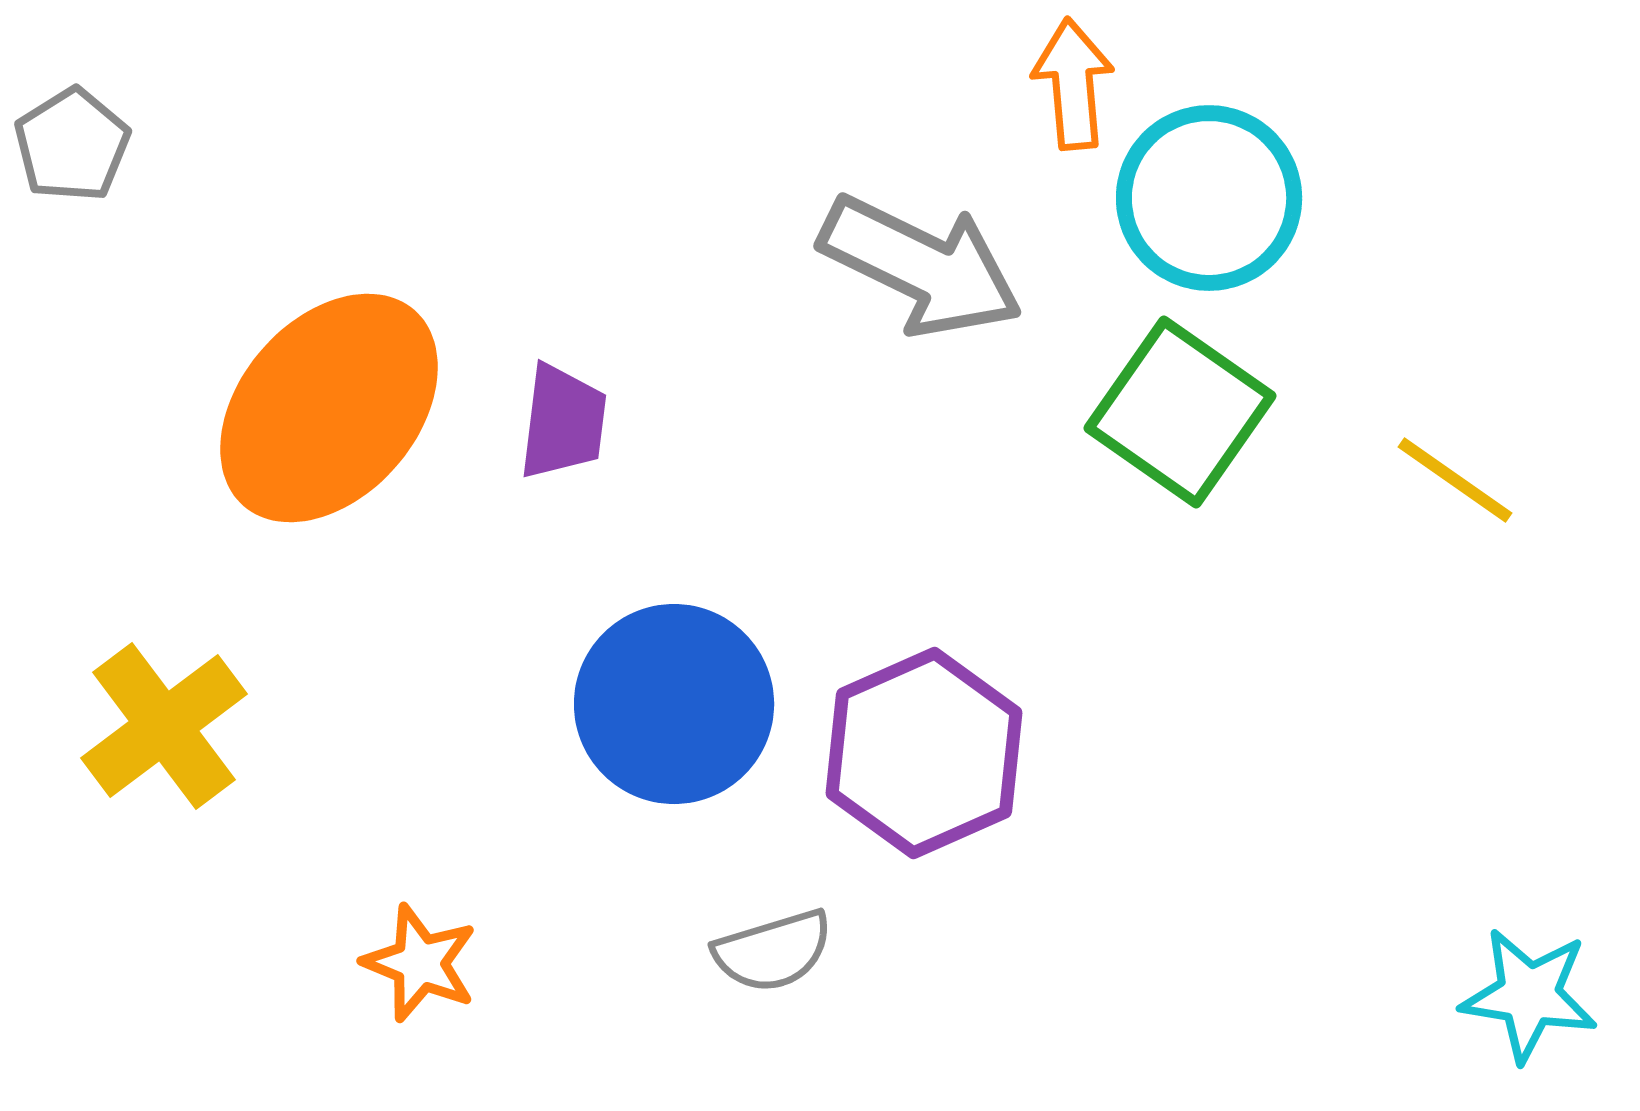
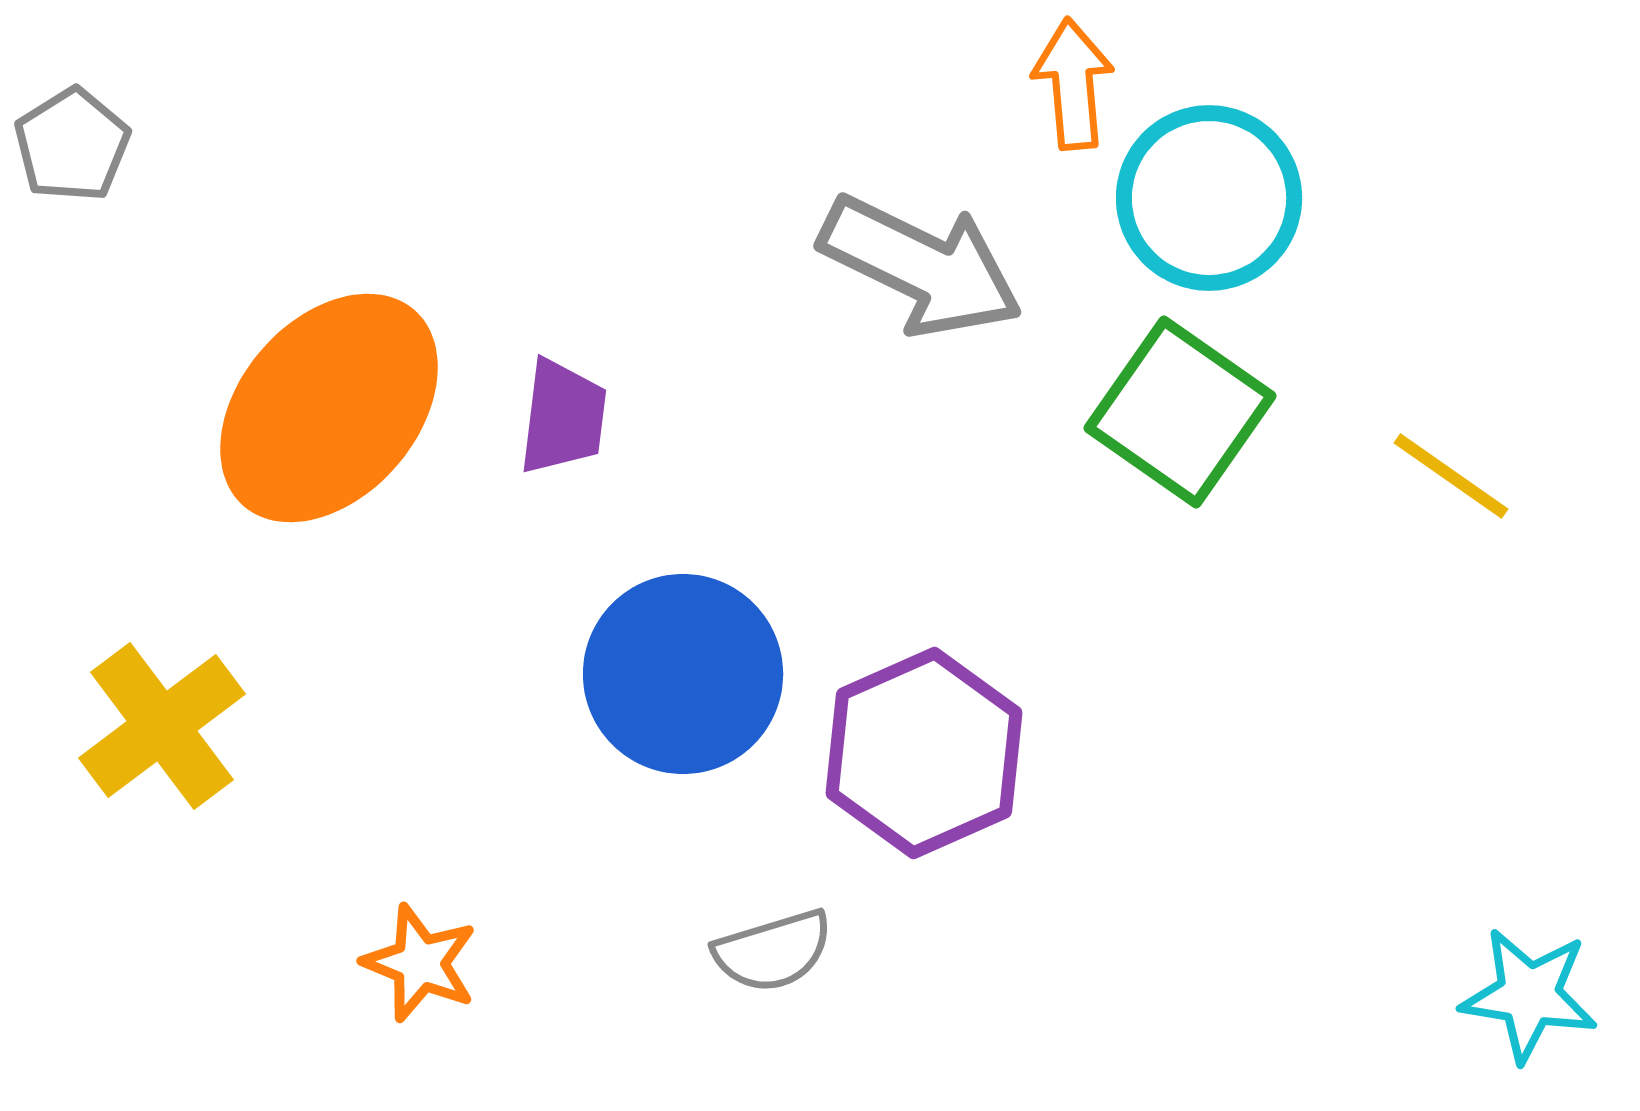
purple trapezoid: moved 5 px up
yellow line: moved 4 px left, 4 px up
blue circle: moved 9 px right, 30 px up
yellow cross: moved 2 px left
